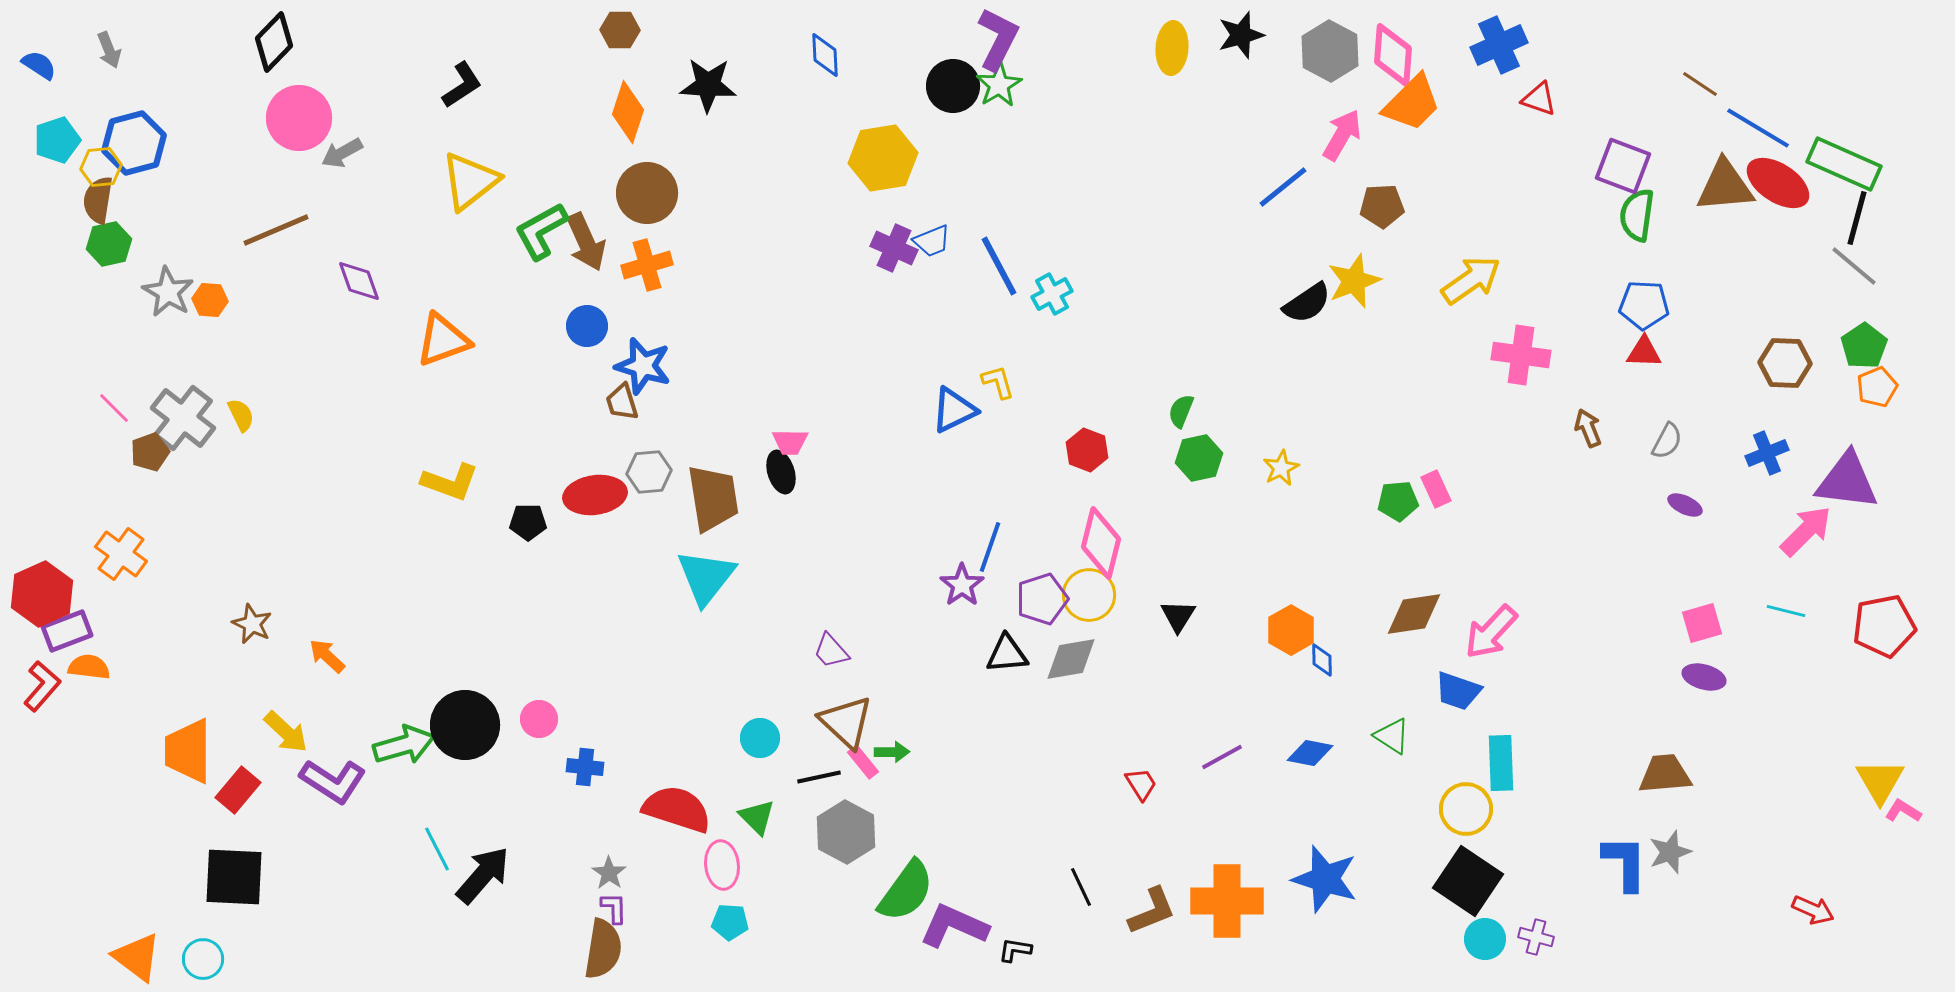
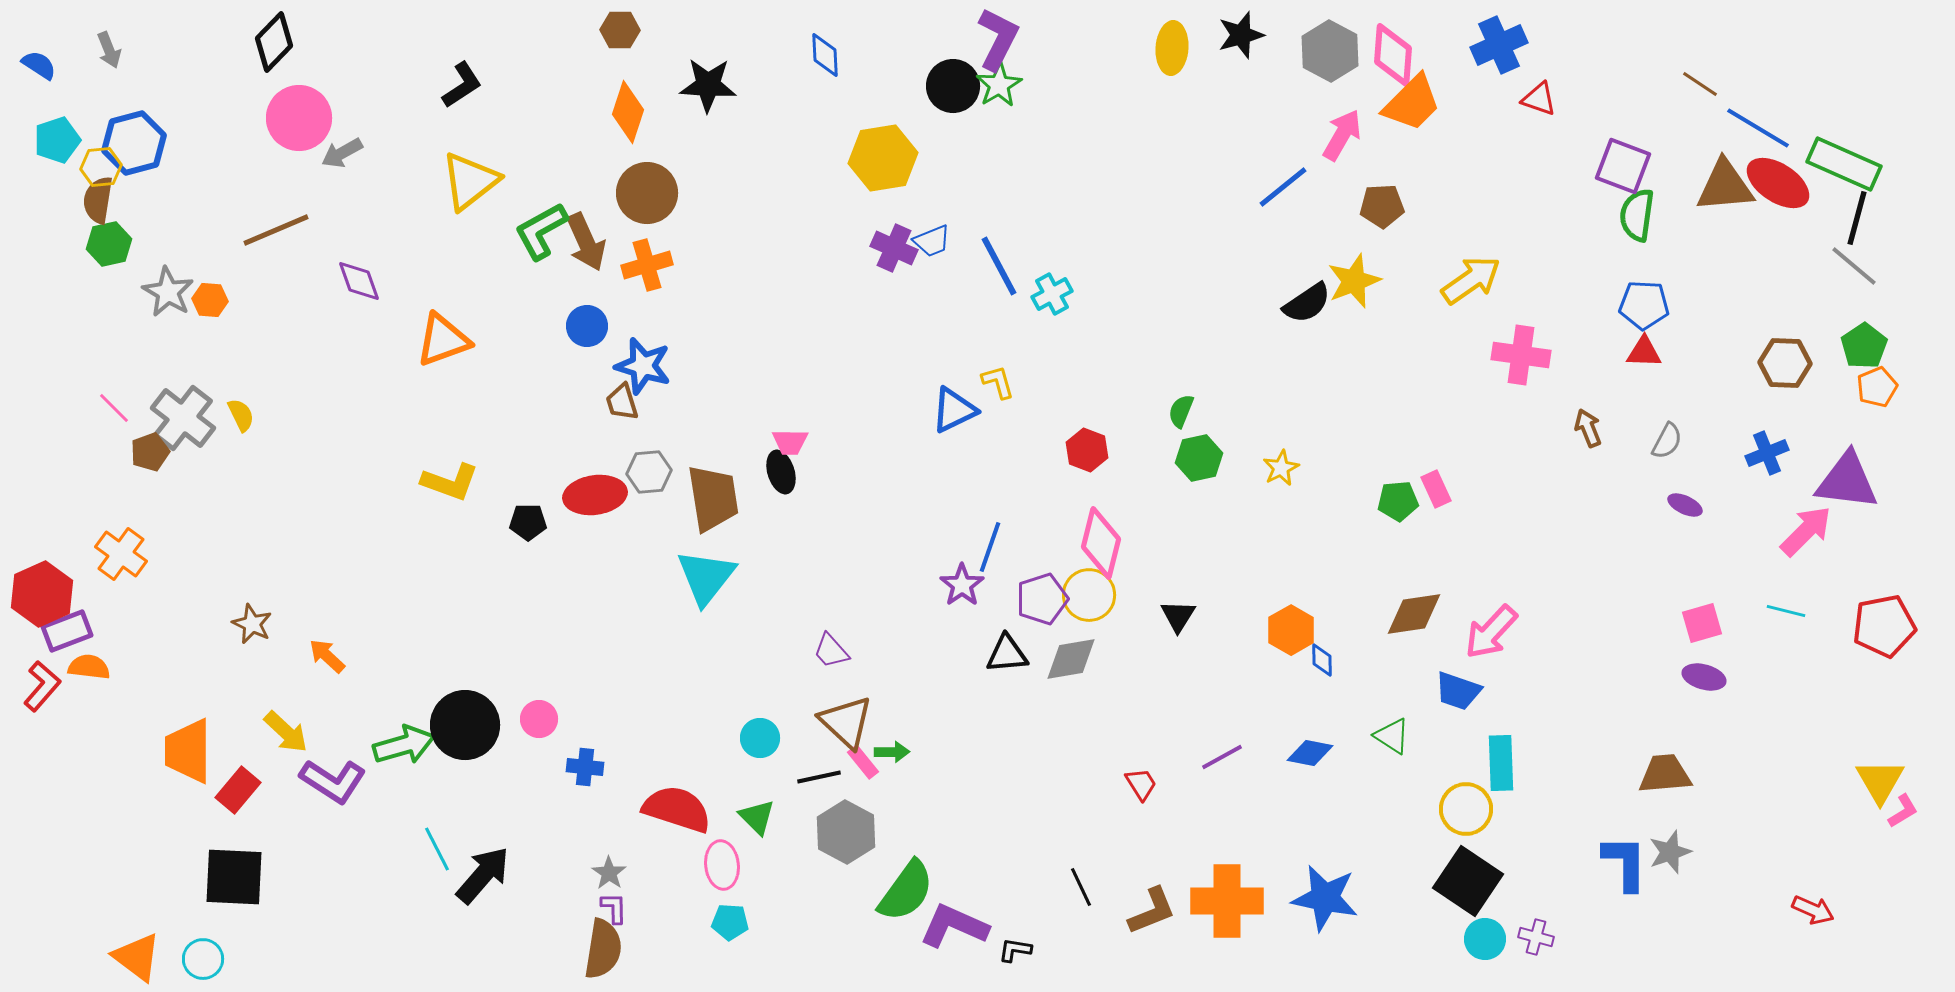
pink L-shape at (1903, 811): rotated 117 degrees clockwise
blue star at (1325, 879): moved 19 px down; rotated 6 degrees counterclockwise
